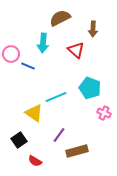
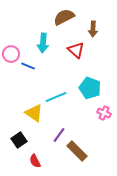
brown semicircle: moved 4 px right, 1 px up
brown rectangle: rotated 60 degrees clockwise
red semicircle: rotated 32 degrees clockwise
